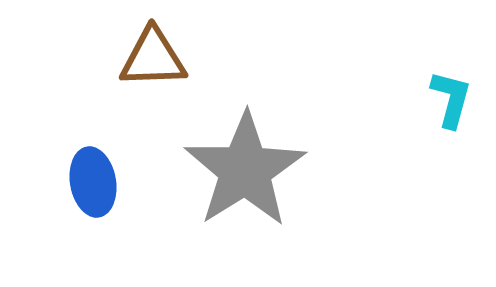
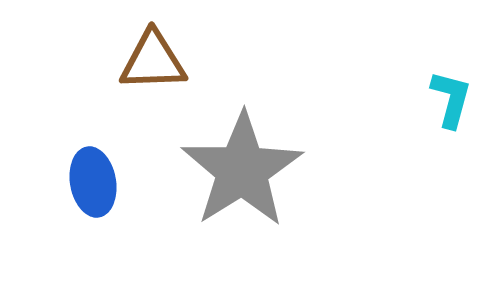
brown triangle: moved 3 px down
gray star: moved 3 px left
